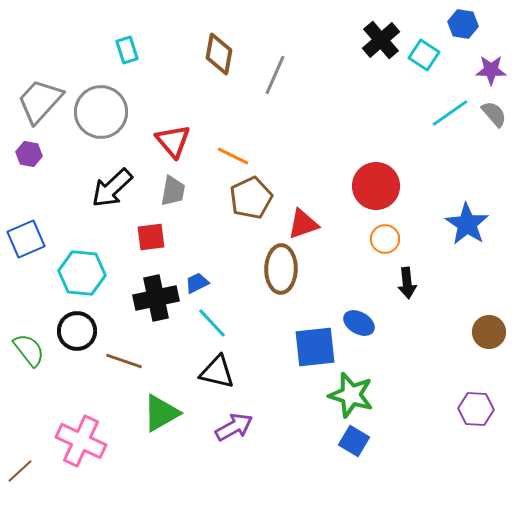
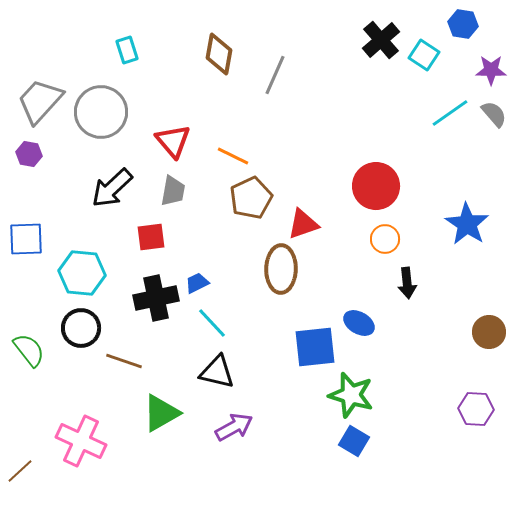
blue square at (26, 239): rotated 21 degrees clockwise
black circle at (77, 331): moved 4 px right, 3 px up
